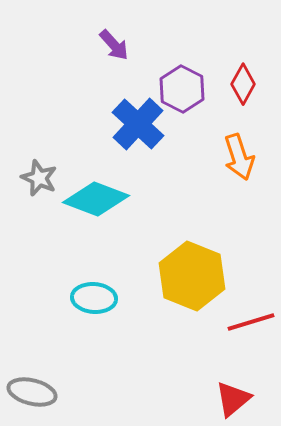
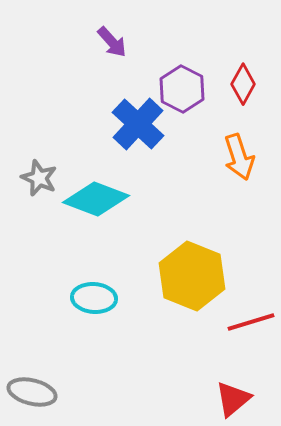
purple arrow: moved 2 px left, 3 px up
